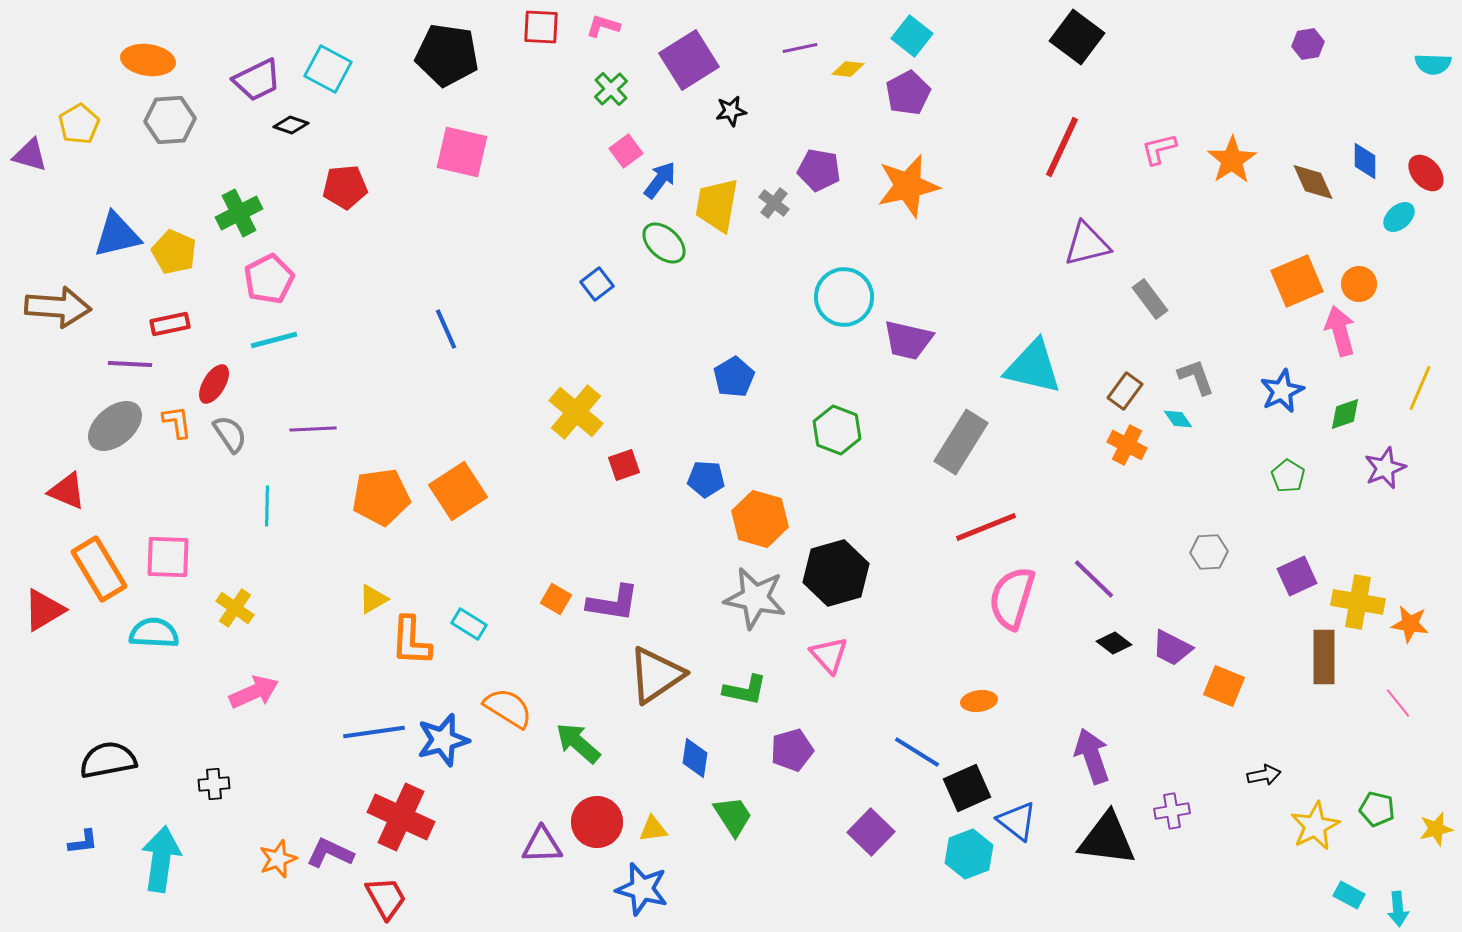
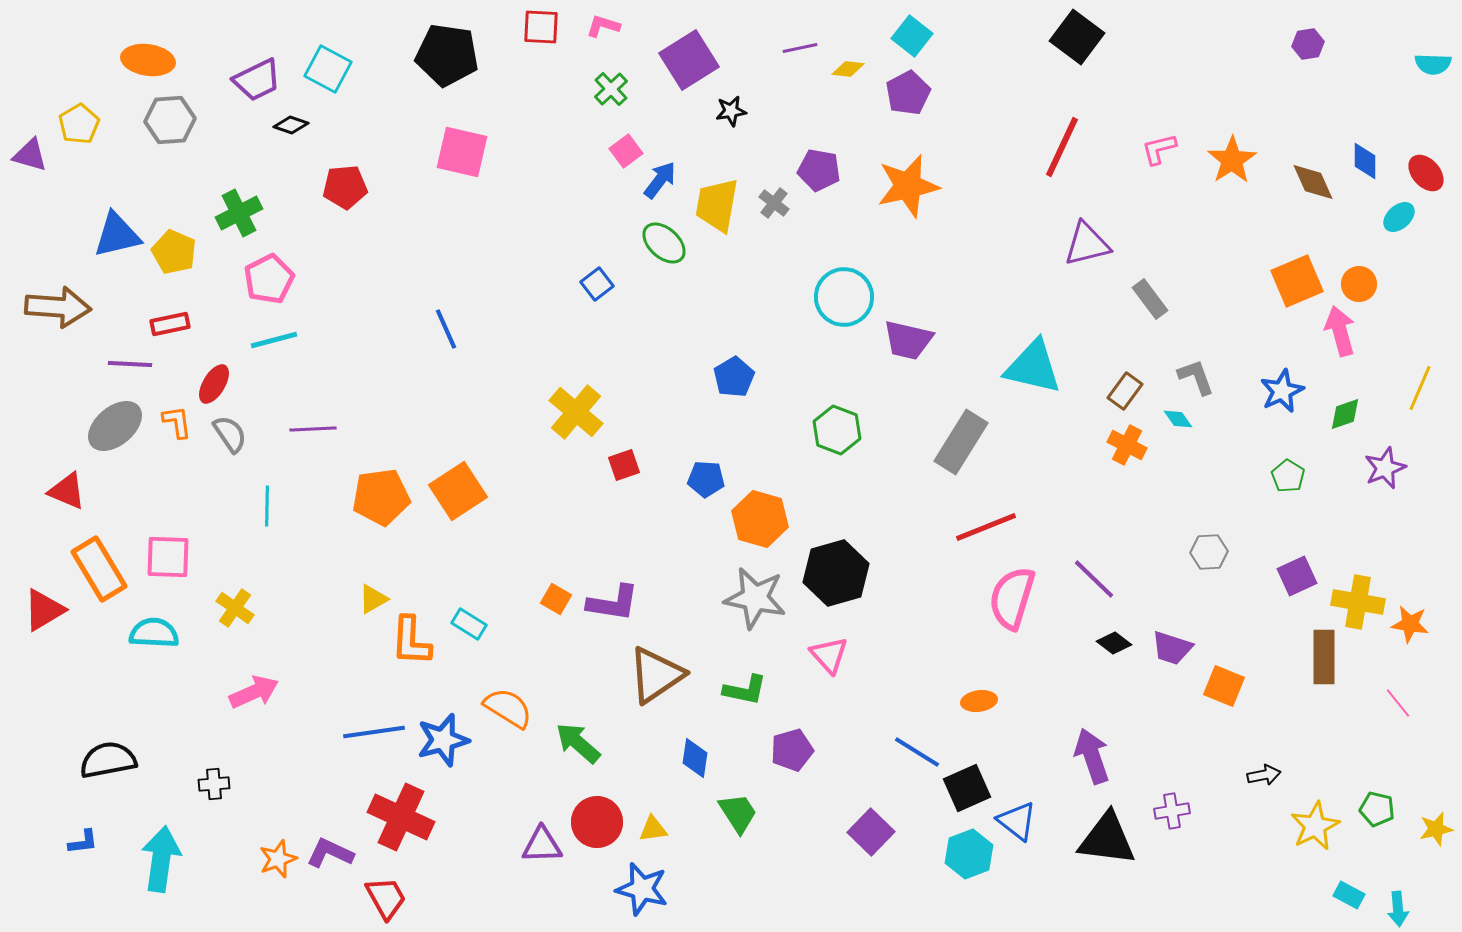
purple trapezoid at (1172, 648): rotated 9 degrees counterclockwise
green trapezoid at (733, 816): moved 5 px right, 3 px up
